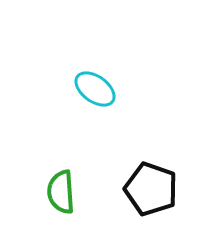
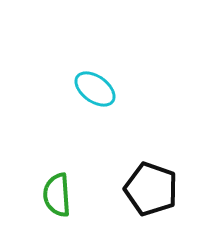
green semicircle: moved 4 px left, 3 px down
